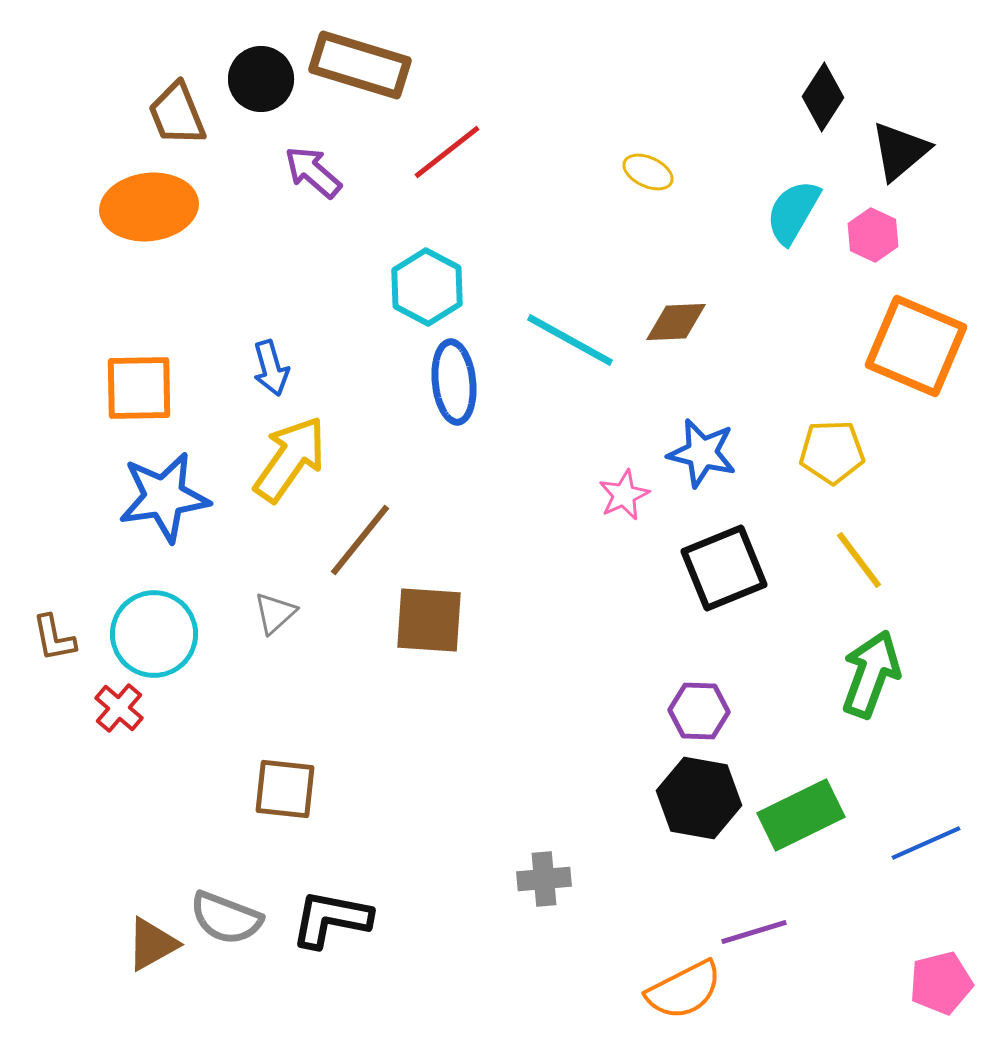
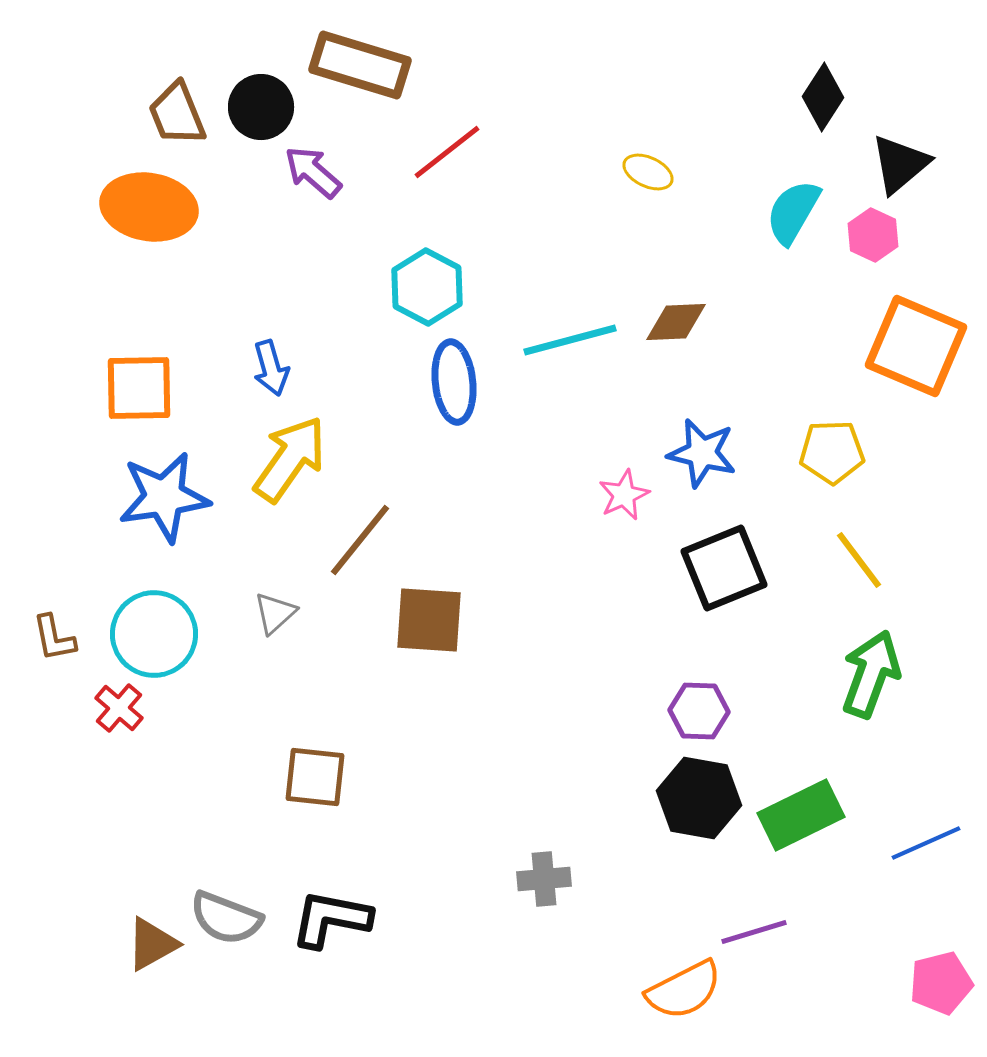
black circle at (261, 79): moved 28 px down
black triangle at (900, 151): moved 13 px down
orange ellipse at (149, 207): rotated 16 degrees clockwise
cyan line at (570, 340): rotated 44 degrees counterclockwise
brown square at (285, 789): moved 30 px right, 12 px up
